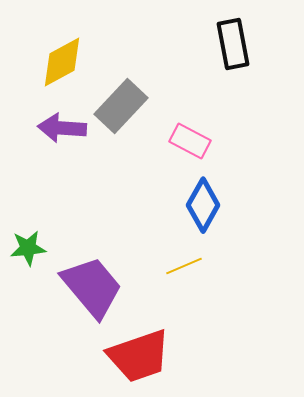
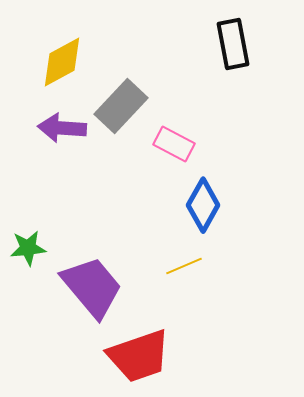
pink rectangle: moved 16 px left, 3 px down
